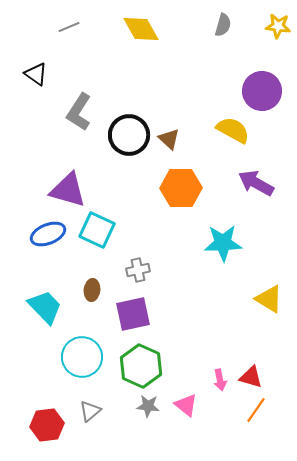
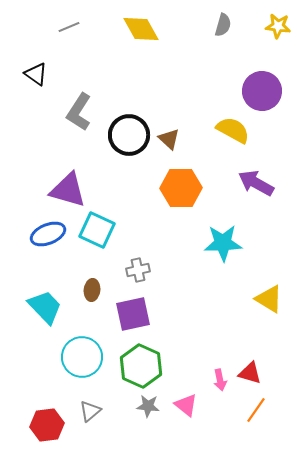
red triangle: moved 1 px left, 4 px up
